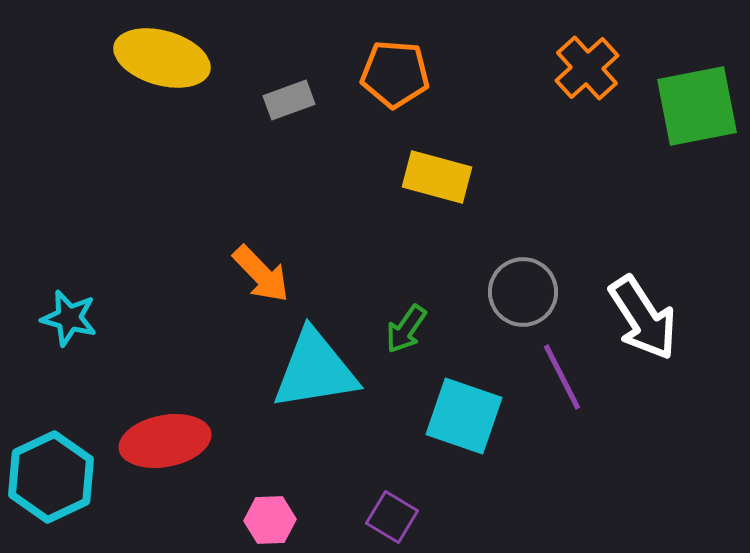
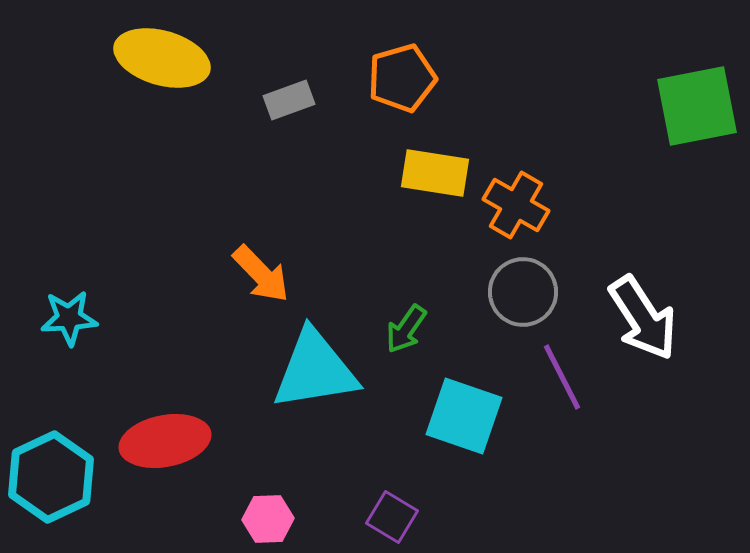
orange cross: moved 71 px left, 137 px down; rotated 18 degrees counterclockwise
orange pentagon: moved 7 px right, 4 px down; rotated 20 degrees counterclockwise
yellow rectangle: moved 2 px left, 4 px up; rotated 6 degrees counterclockwise
cyan star: rotated 18 degrees counterclockwise
pink hexagon: moved 2 px left, 1 px up
